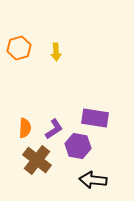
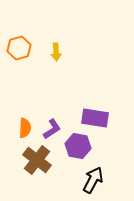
purple L-shape: moved 2 px left
black arrow: rotated 112 degrees clockwise
